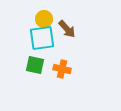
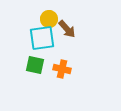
yellow circle: moved 5 px right
